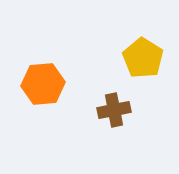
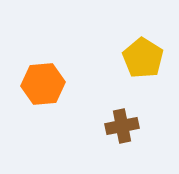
brown cross: moved 8 px right, 16 px down
